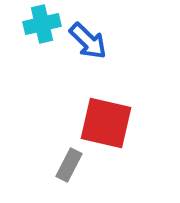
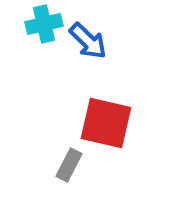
cyan cross: moved 2 px right
